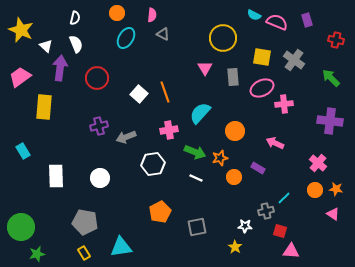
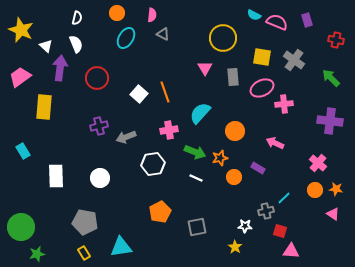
white semicircle at (75, 18): moved 2 px right
